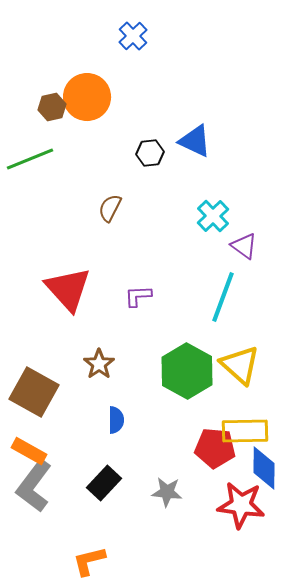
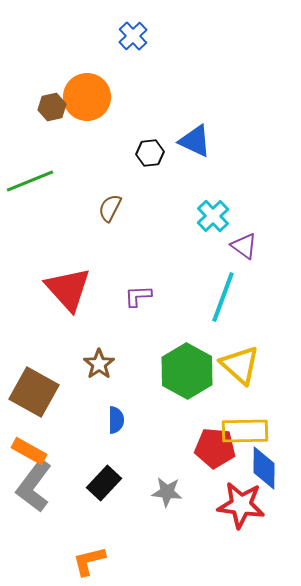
green line: moved 22 px down
